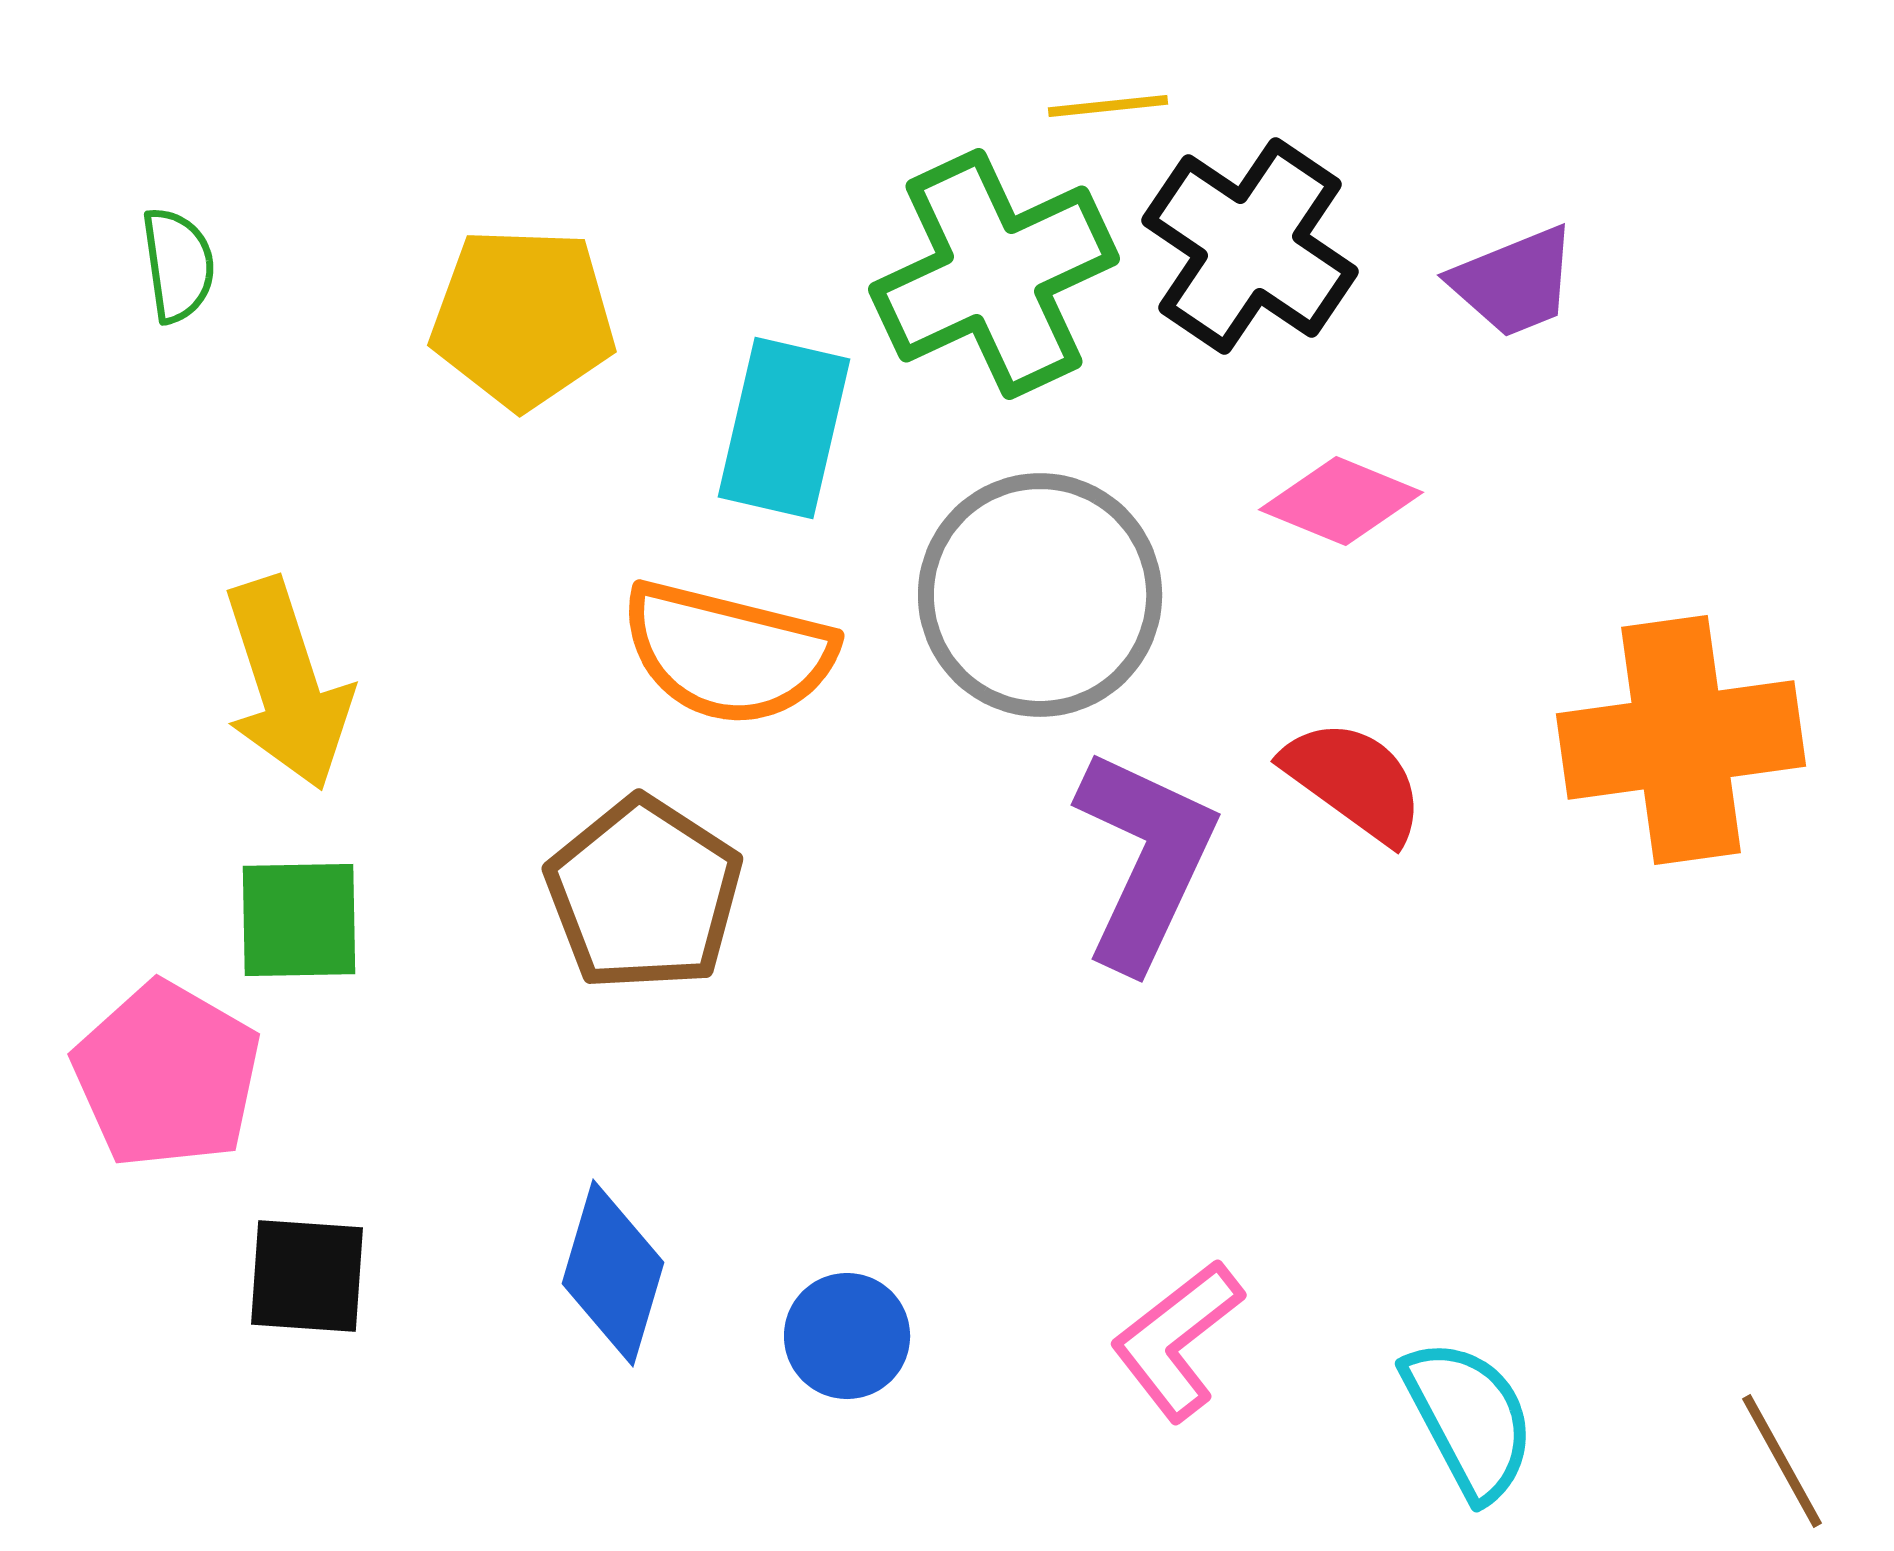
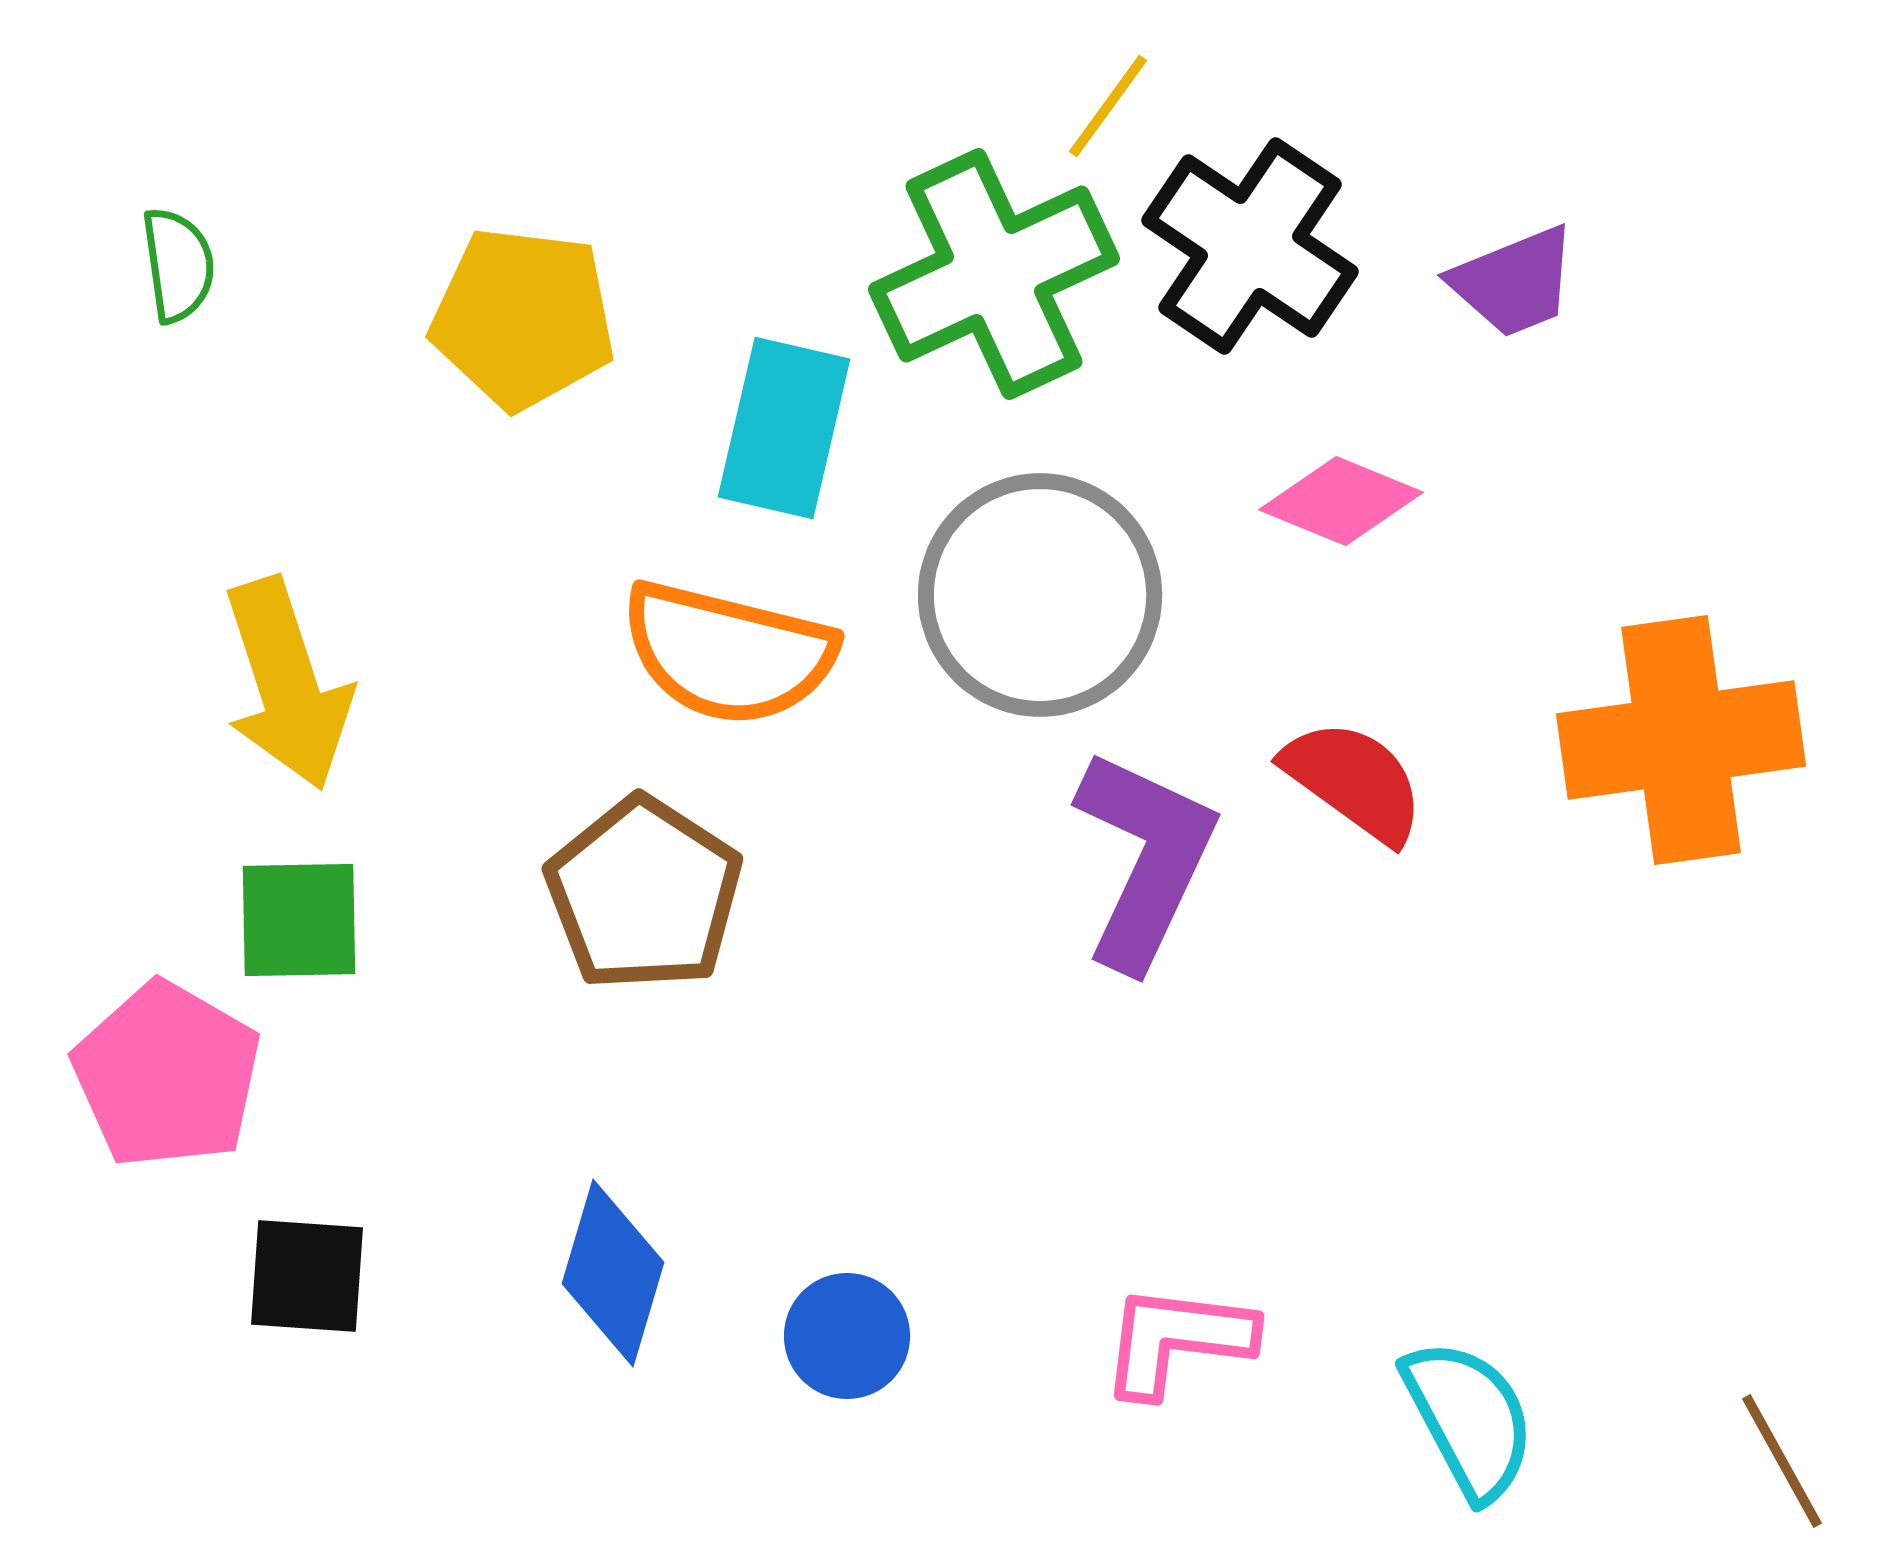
yellow line: rotated 48 degrees counterclockwise
yellow pentagon: rotated 5 degrees clockwise
pink L-shape: rotated 45 degrees clockwise
